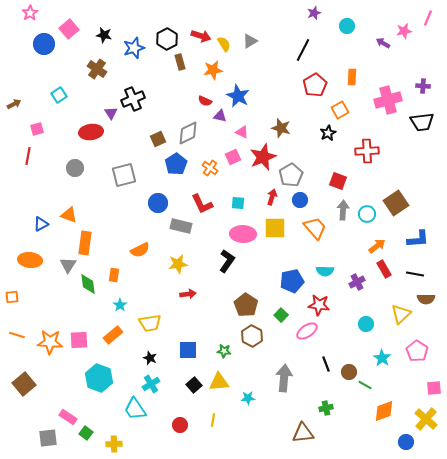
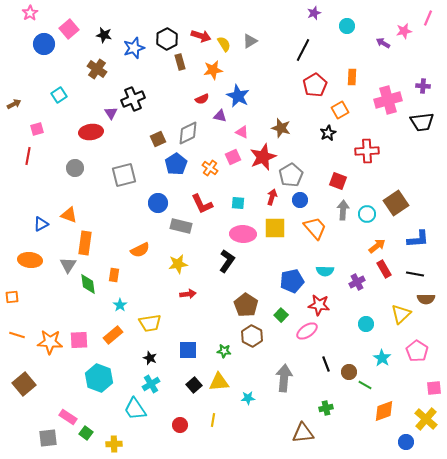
red semicircle at (205, 101): moved 3 px left, 2 px up; rotated 48 degrees counterclockwise
